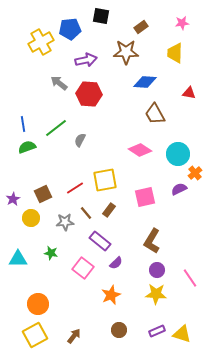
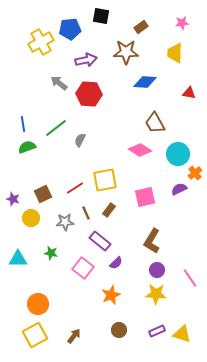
brown trapezoid at (155, 114): moved 9 px down
purple star at (13, 199): rotated 24 degrees counterclockwise
brown line at (86, 213): rotated 16 degrees clockwise
